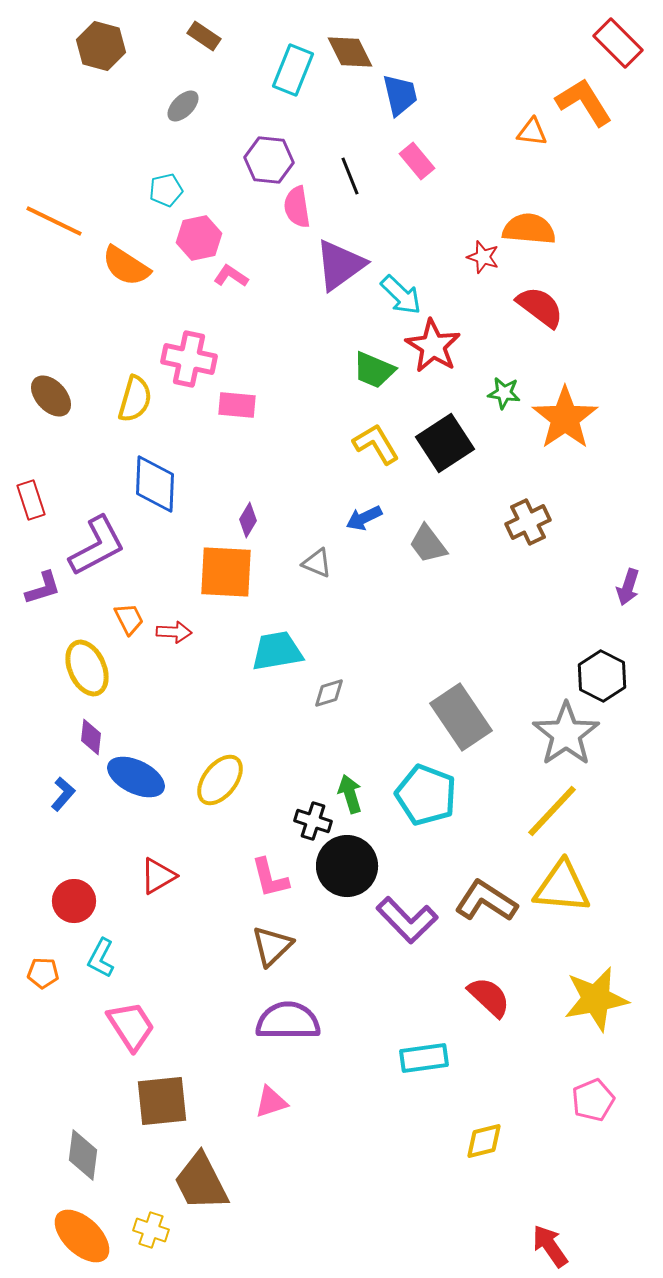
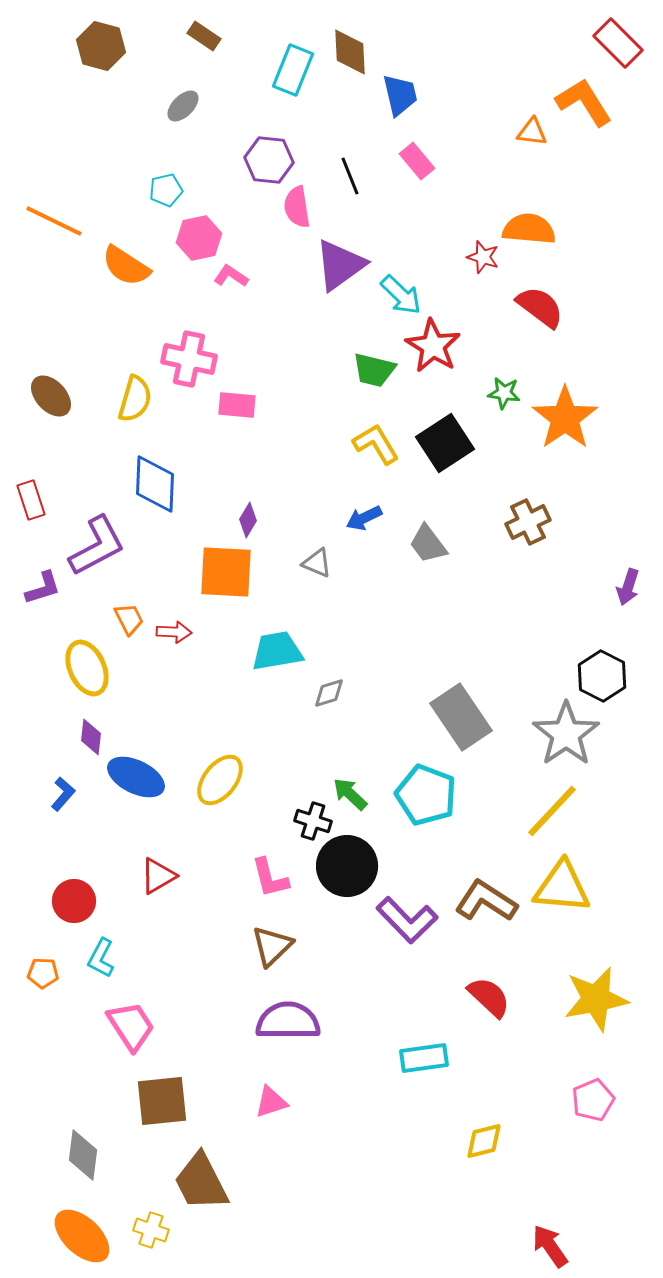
brown diamond at (350, 52): rotated 24 degrees clockwise
green trapezoid at (374, 370): rotated 9 degrees counterclockwise
green arrow at (350, 794): rotated 30 degrees counterclockwise
